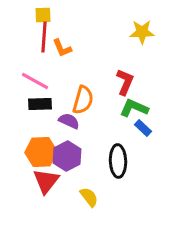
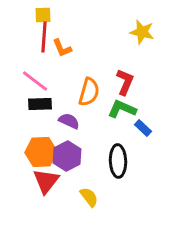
yellow star: rotated 15 degrees clockwise
pink line: rotated 8 degrees clockwise
orange semicircle: moved 6 px right, 8 px up
green L-shape: moved 12 px left, 1 px down
